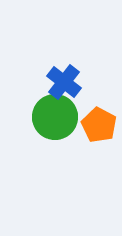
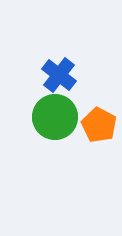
blue cross: moved 5 px left, 7 px up
